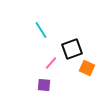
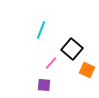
cyan line: rotated 54 degrees clockwise
black square: rotated 30 degrees counterclockwise
orange square: moved 2 px down
